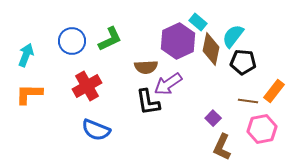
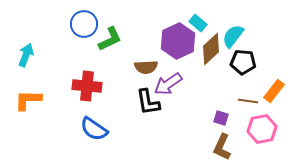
cyan rectangle: moved 1 px down
blue circle: moved 12 px right, 17 px up
brown diamond: rotated 36 degrees clockwise
red cross: rotated 36 degrees clockwise
orange L-shape: moved 1 px left, 6 px down
purple square: moved 8 px right; rotated 28 degrees counterclockwise
blue semicircle: moved 2 px left, 1 px up; rotated 12 degrees clockwise
